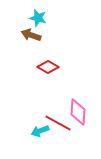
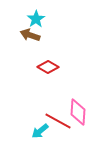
cyan star: moved 2 px left, 1 px down; rotated 24 degrees clockwise
brown arrow: moved 1 px left
red line: moved 2 px up
cyan arrow: rotated 18 degrees counterclockwise
